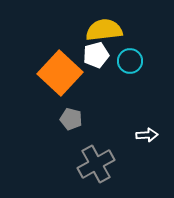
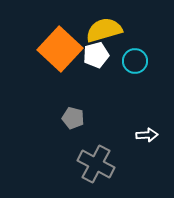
yellow semicircle: rotated 9 degrees counterclockwise
cyan circle: moved 5 px right
orange square: moved 24 px up
gray pentagon: moved 2 px right, 1 px up
gray cross: rotated 33 degrees counterclockwise
